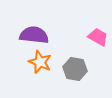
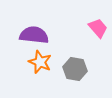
pink trapezoid: moved 9 px up; rotated 20 degrees clockwise
